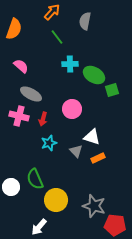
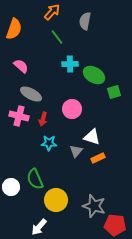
green square: moved 2 px right, 2 px down
cyan star: rotated 21 degrees clockwise
gray triangle: rotated 24 degrees clockwise
